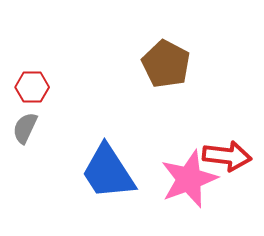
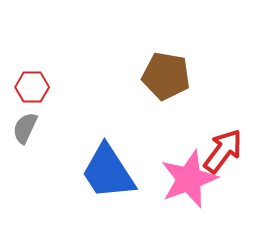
brown pentagon: moved 12 px down; rotated 18 degrees counterclockwise
red arrow: moved 4 px left, 5 px up; rotated 60 degrees counterclockwise
